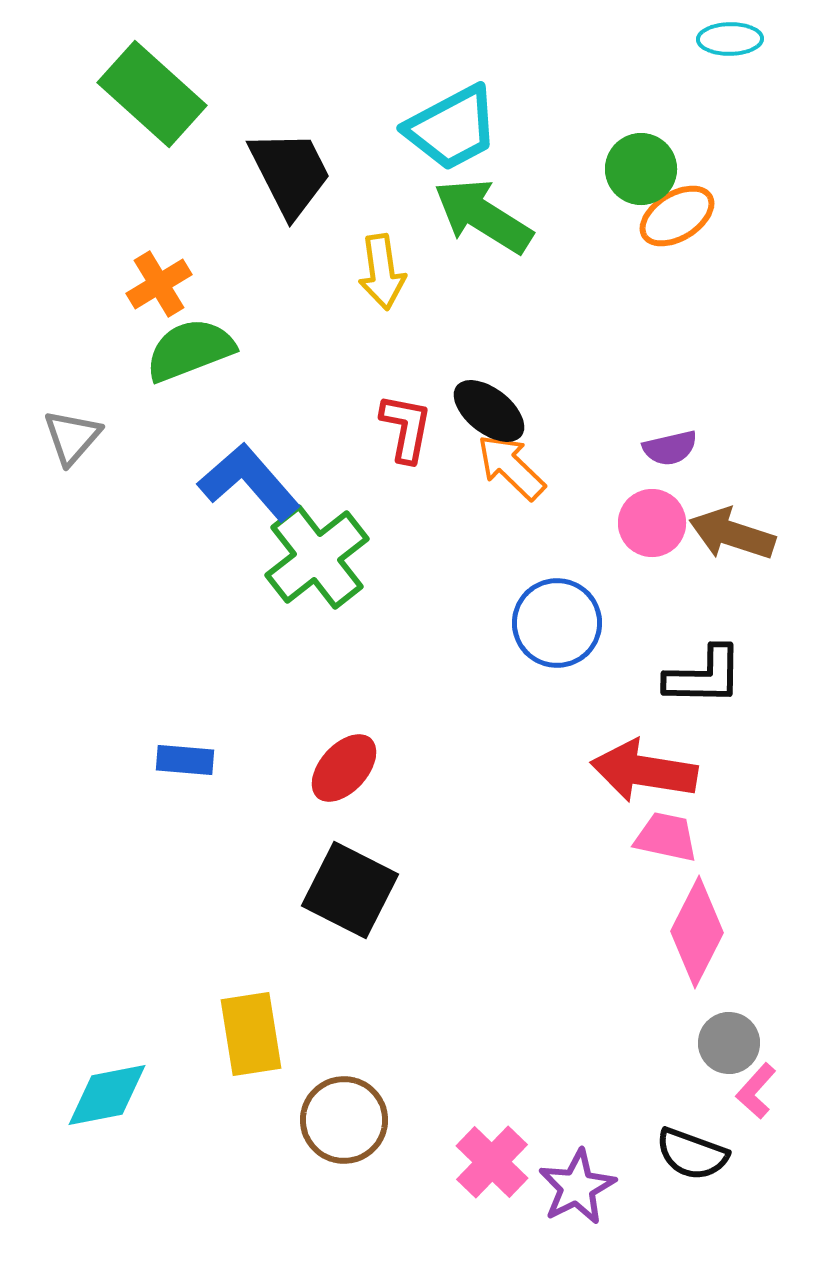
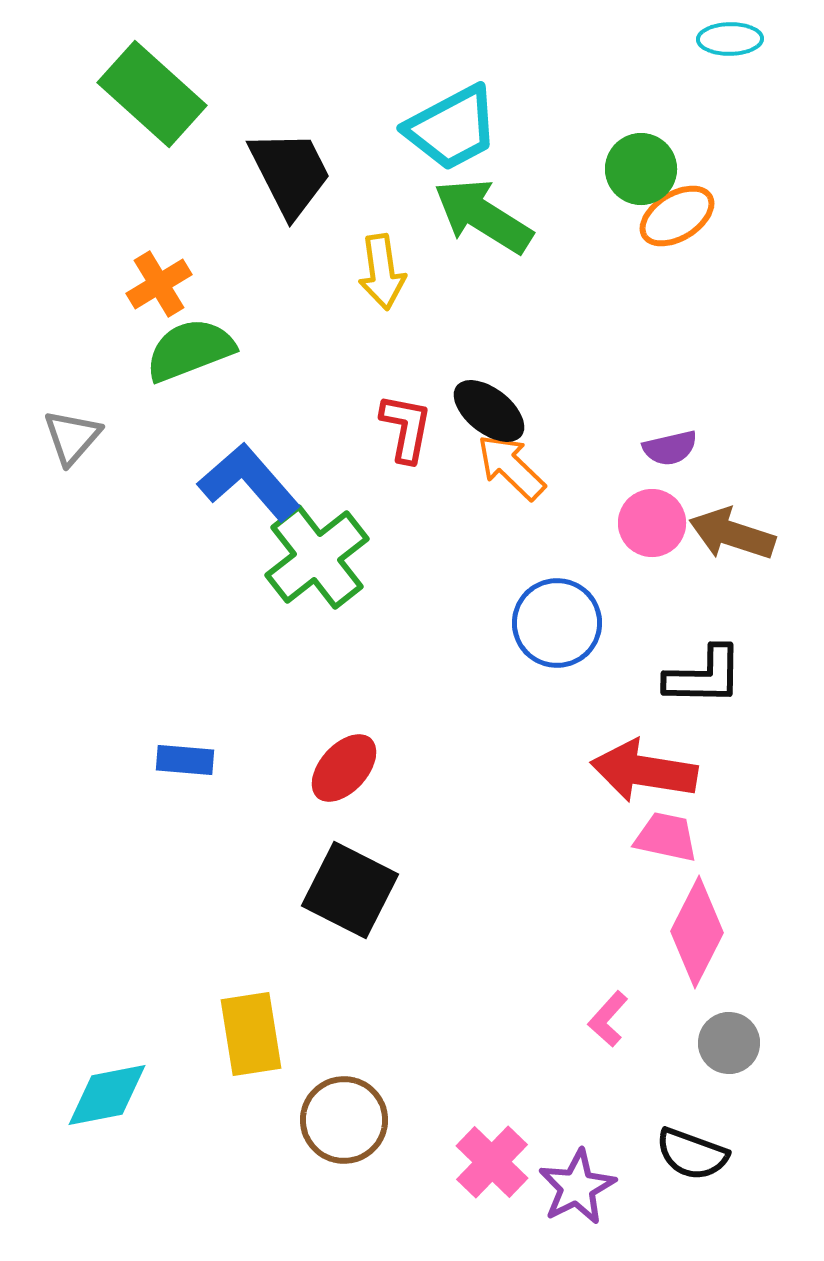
pink L-shape: moved 148 px left, 72 px up
